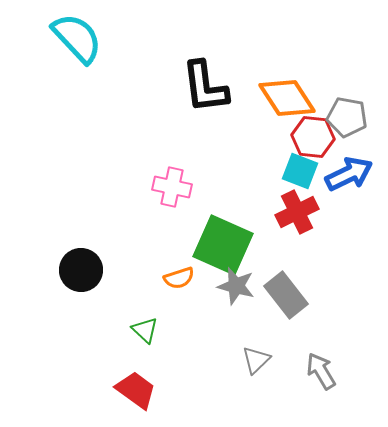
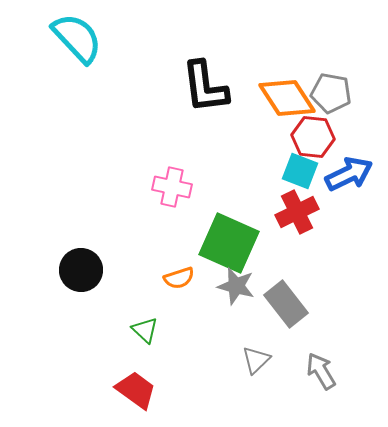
gray pentagon: moved 16 px left, 24 px up
green square: moved 6 px right, 2 px up
gray rectangle: moved 9 px down
